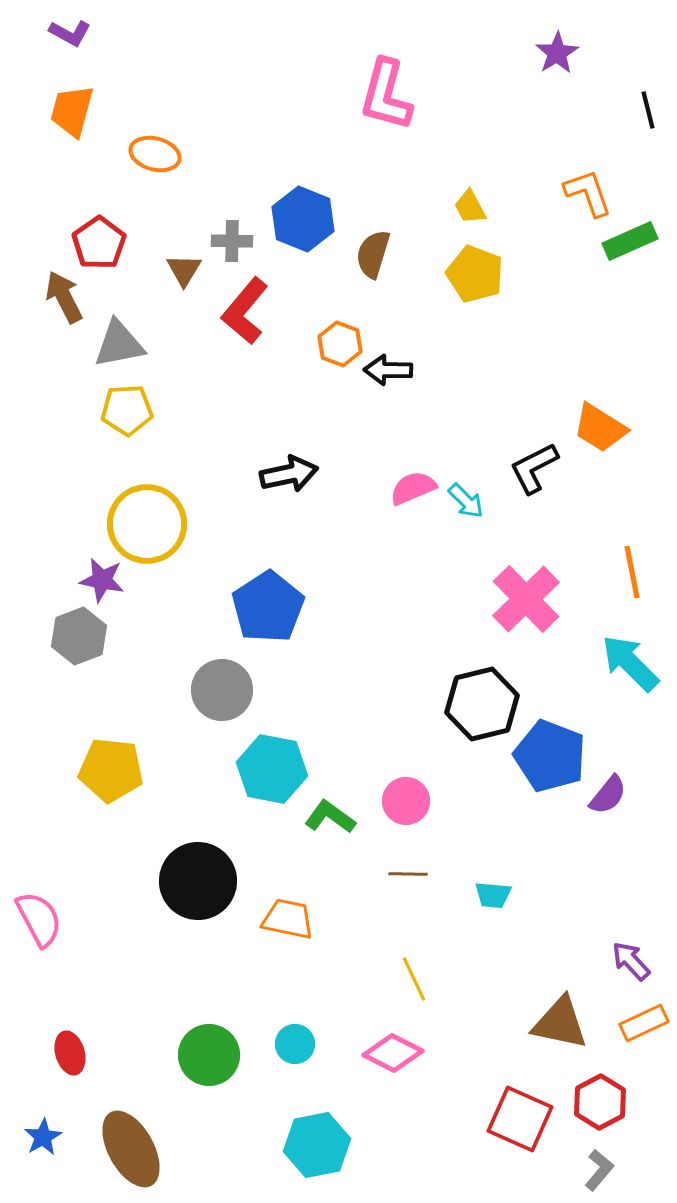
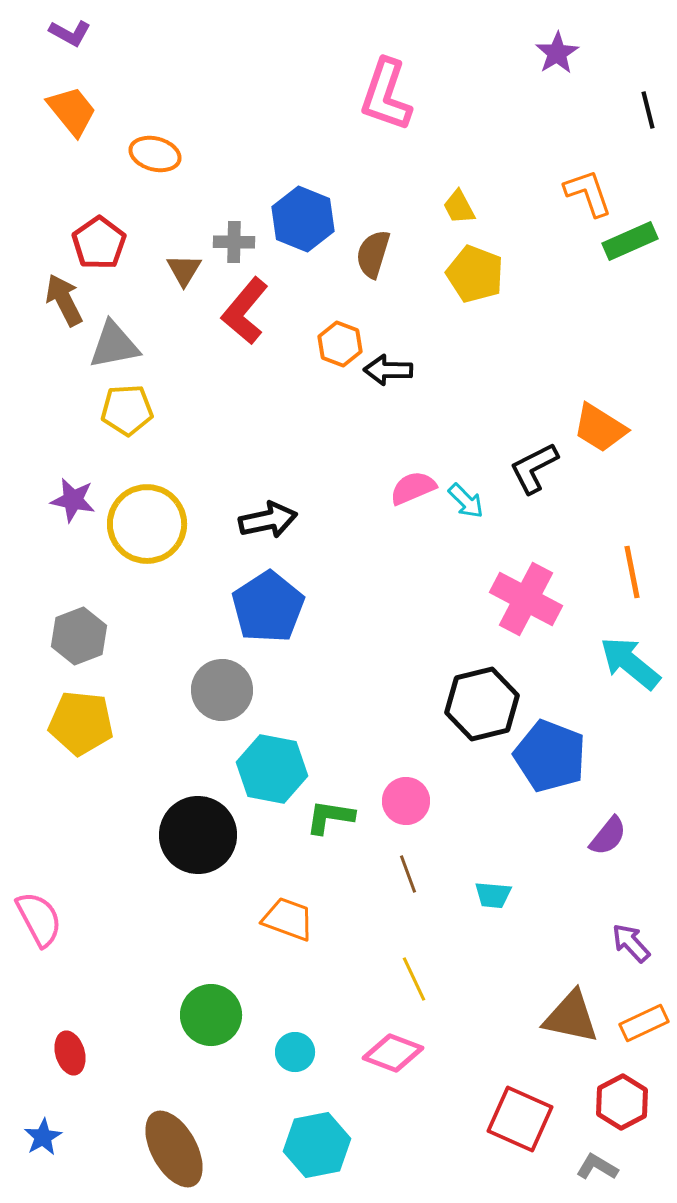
pink L-shape at (386, 95): rotated 4 degrees clockwise
orange trapezoid at (72, 111): rotated 126 degrees clockwise
yellow trapezoid at (470, 207): moved 11 px left
gray cross at (232, 241): moved 2 px right, 1 px down
brown arrow at (64, 297): moved 3 px down
gray triangle at (119, 344): moved 5 px left, 1 px down
black arrow at (289, 474): moved 21 px left, 46 px down
purple star at (102, 580): moved 29 px left, 80 px up
pink cross at (526, 599): rotated 18 degrees counterclockwise
cyan arrow at (630, 663): rotated 6 degrees counterclockwise
yellow pentagon at (111, 770): moved 30 px left, 47 px up
purple semicircle at (608, 795): moved 41 px down
green L-shape at (330, 817): rotated 27 degrees counterclockwise
brown line at (408, 874): rotated 69 degrees clockwise
black circle at (198, 881): moved 46 px up
orange trapezoid at (288, 919): rotated 8 degrees clockwise
purple arrow at (631, 961): moved 18 px up
brown triangle at (560, 1023): moved 11 px right, 6 px up
cyan circle at (295, 1044): moved 8 px down
pink diamond at (393, 1053): rotated 6 degrees counterclockwise
green circle at (209, 1055): moved 2 px right, 40 px up
red hexagon at (600, 1102): moved 22 px right
brown ellipse at (131, 1149): moved 43 px right
gray L-shape at (599, 1170): moved 2 px left, 3 px up; rotated 99 degrees counterclockwise
